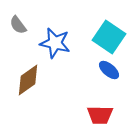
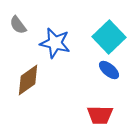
cyan square: rotated 12 degrees clockwise
